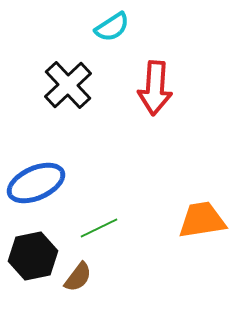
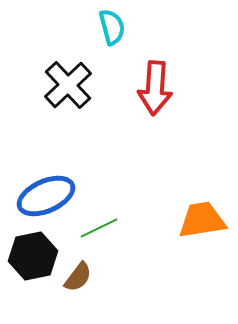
cyan semicircle: rotated 72 degrees counterclockwise
blue ellipse: moved 10 px right, 13 px down
